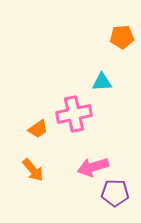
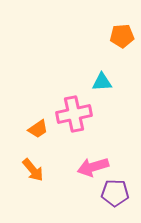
orange pentagon: moved 1 px up
